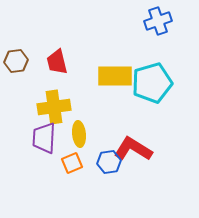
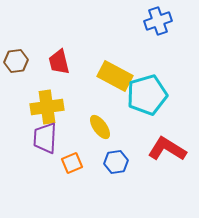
red trapezoid: moved 2 px right
yellow rectangle: rotated 28 degrees clockwise
cyan pentagon: moved 5 px left, 12 px down
yellow cross: moved 7 px left
yellow ellipse: moved 21 px right, 7 px up; rotated 30 degrees counterclockwise
purple trapezoid: moved 1 px right
red L-shape: moved 34 px right
blue hexagon: moved 7 px right
